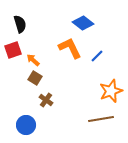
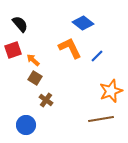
black semicircle: rotated 24 degrees counterclockwise
